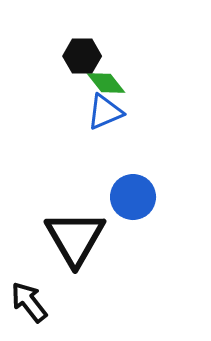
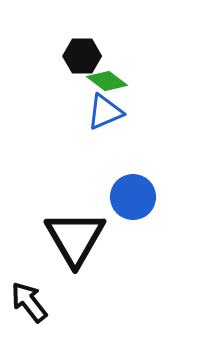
green diamond: moved 1 px right, 2 px up; rotated 15 degrees counterclockwise
